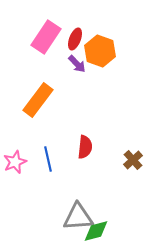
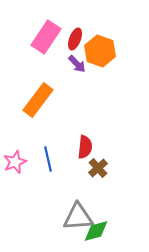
brown cross: moved 35 px left, 8 px down
